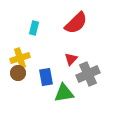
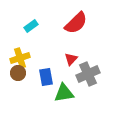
cyan rectangle: moved 3 px left, 2 px up; rotated 40 degrees clockwise
